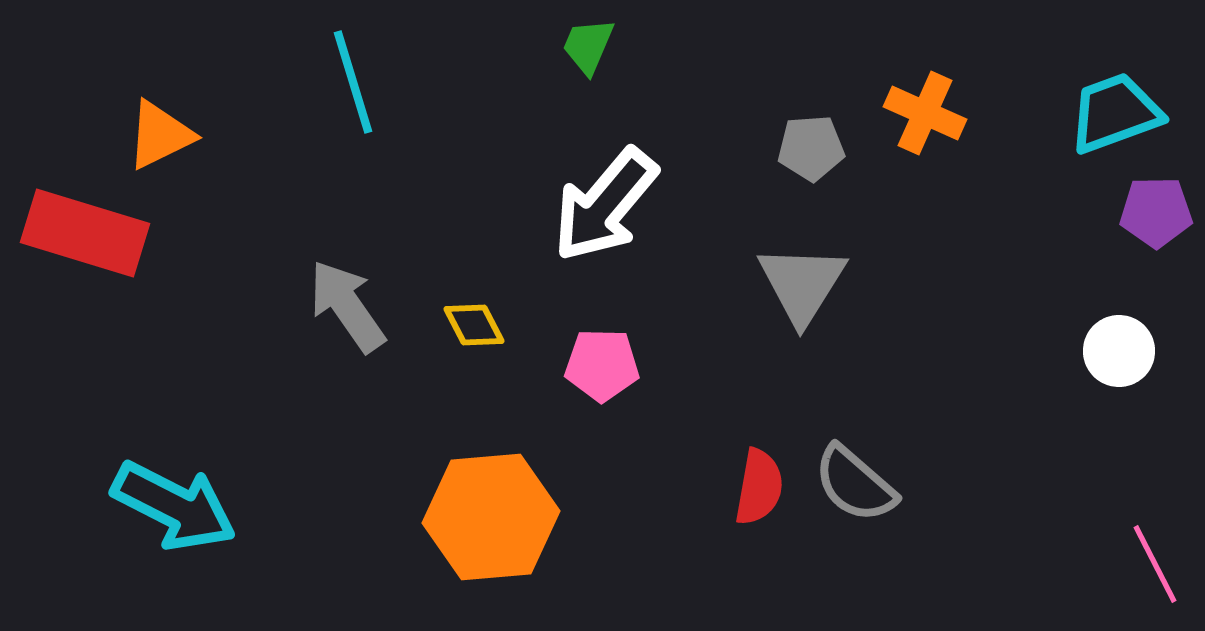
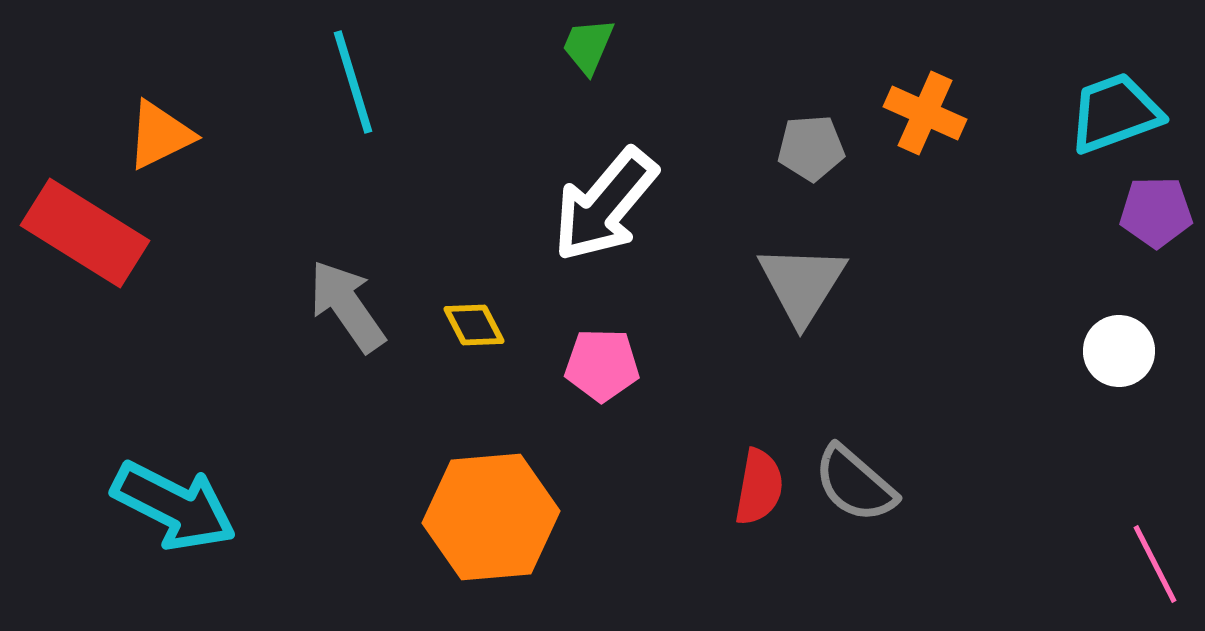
red rectangle: rotated 15 degrees clockwise
